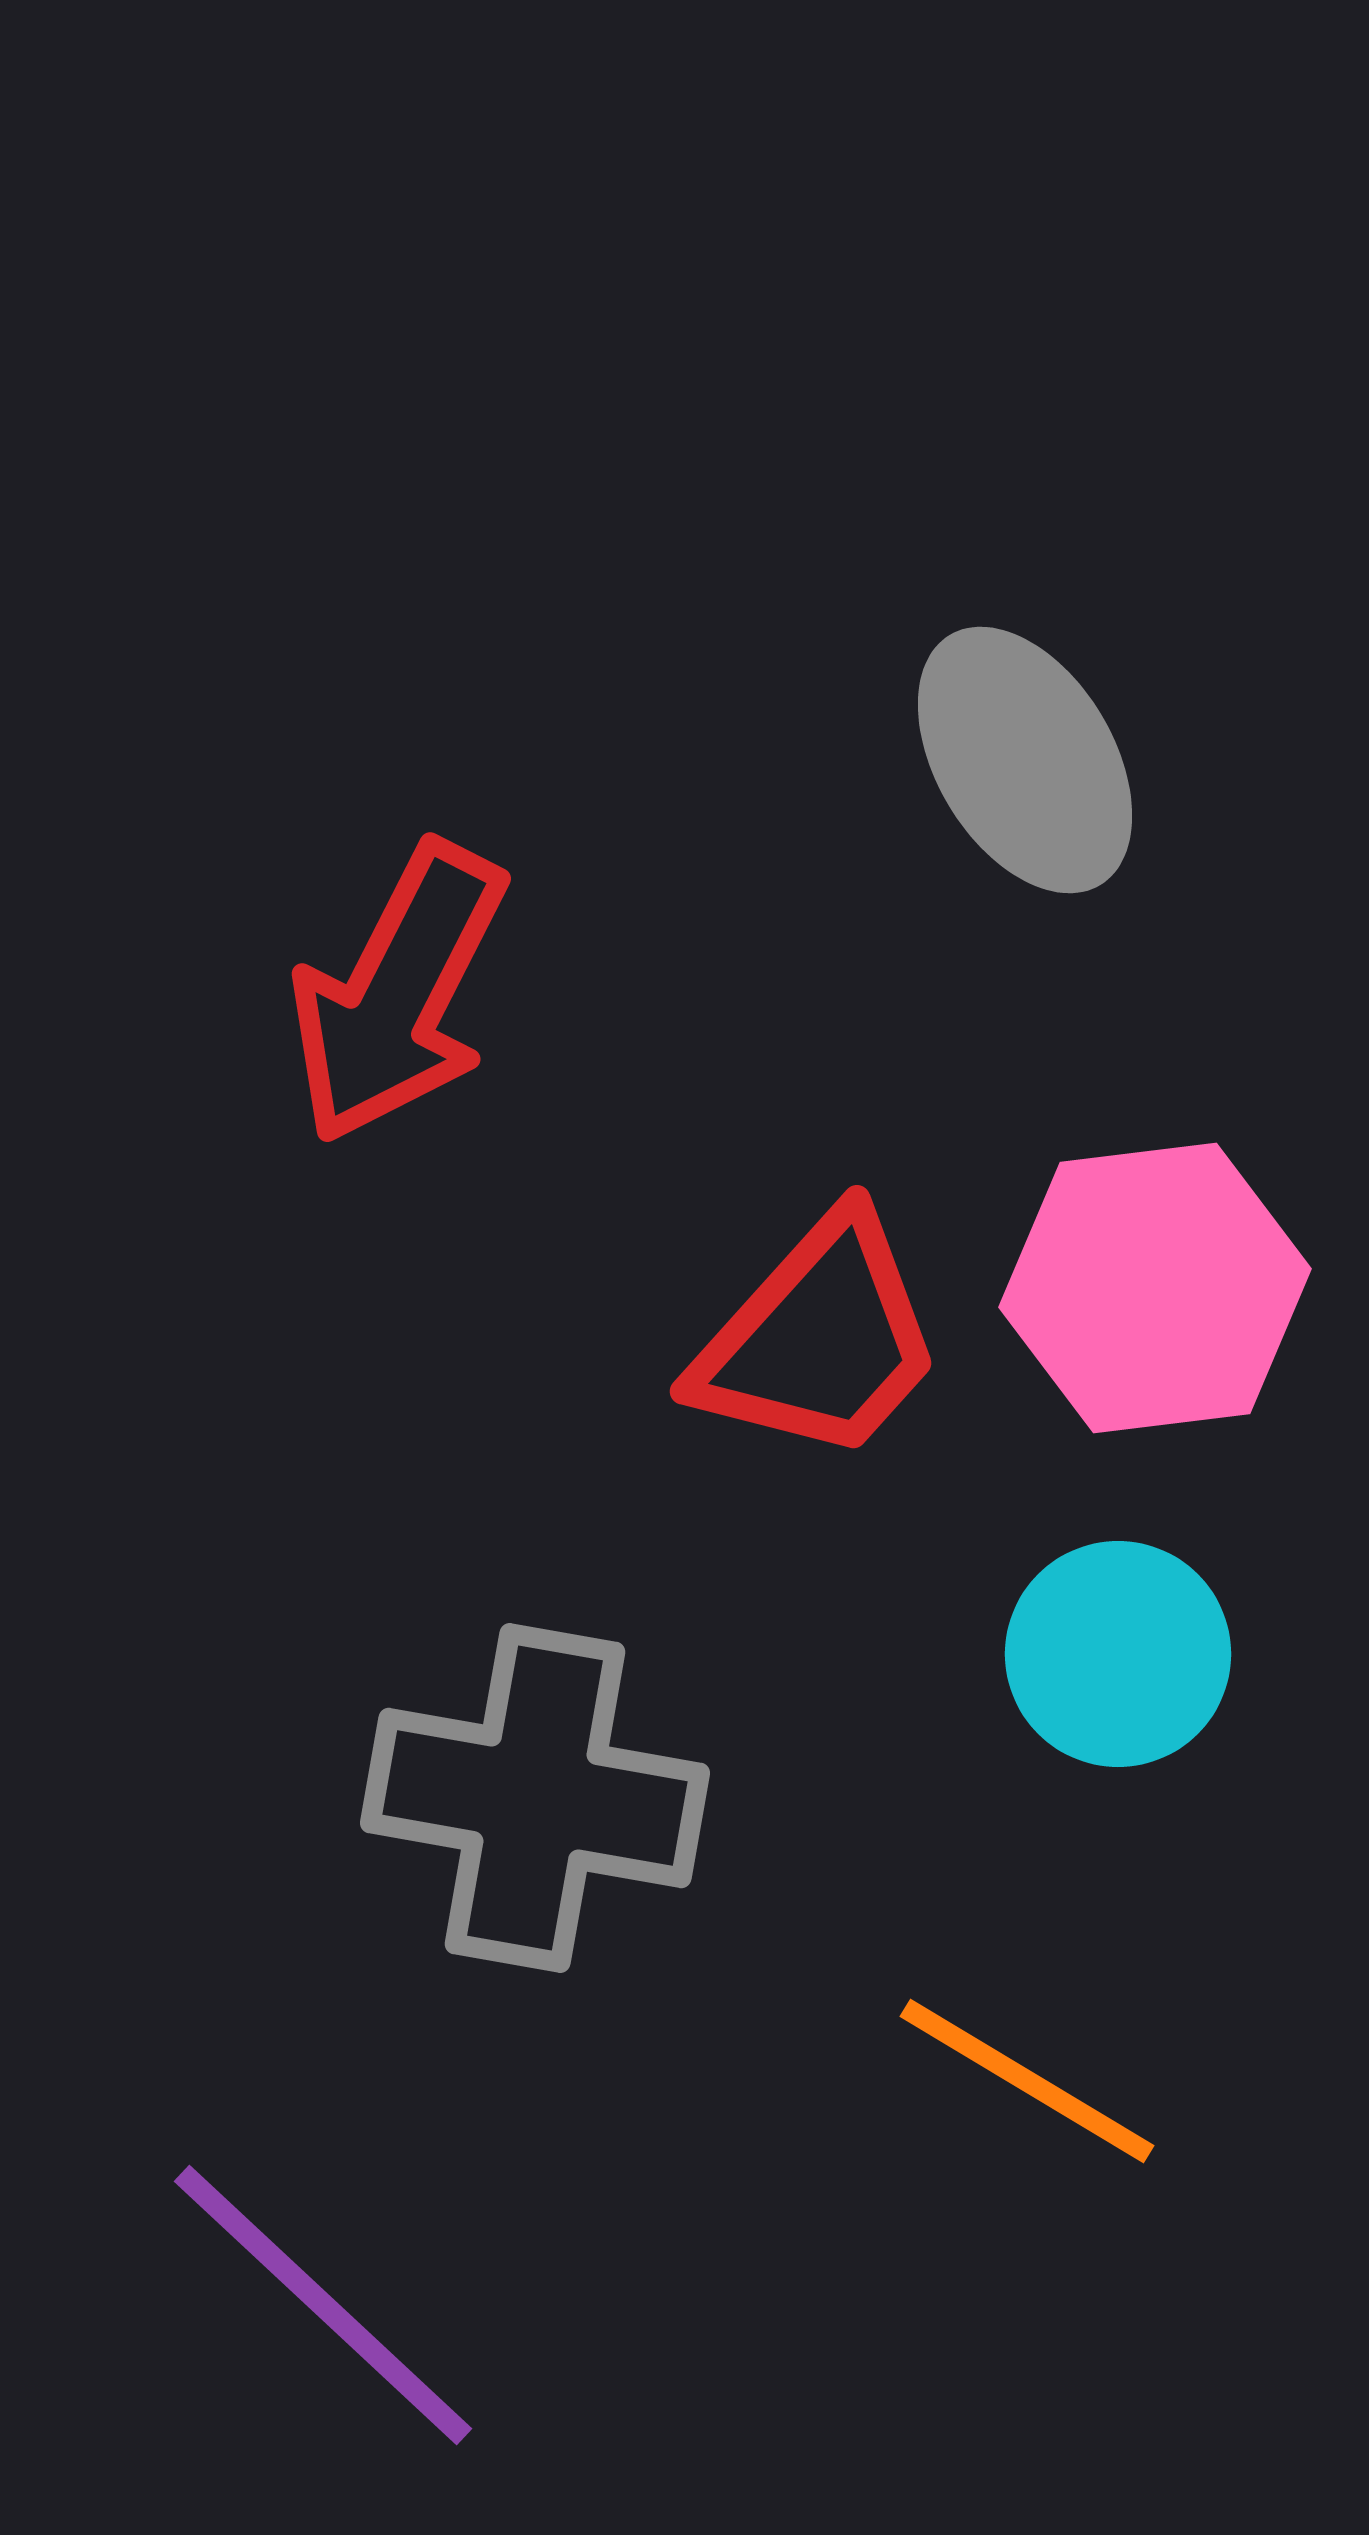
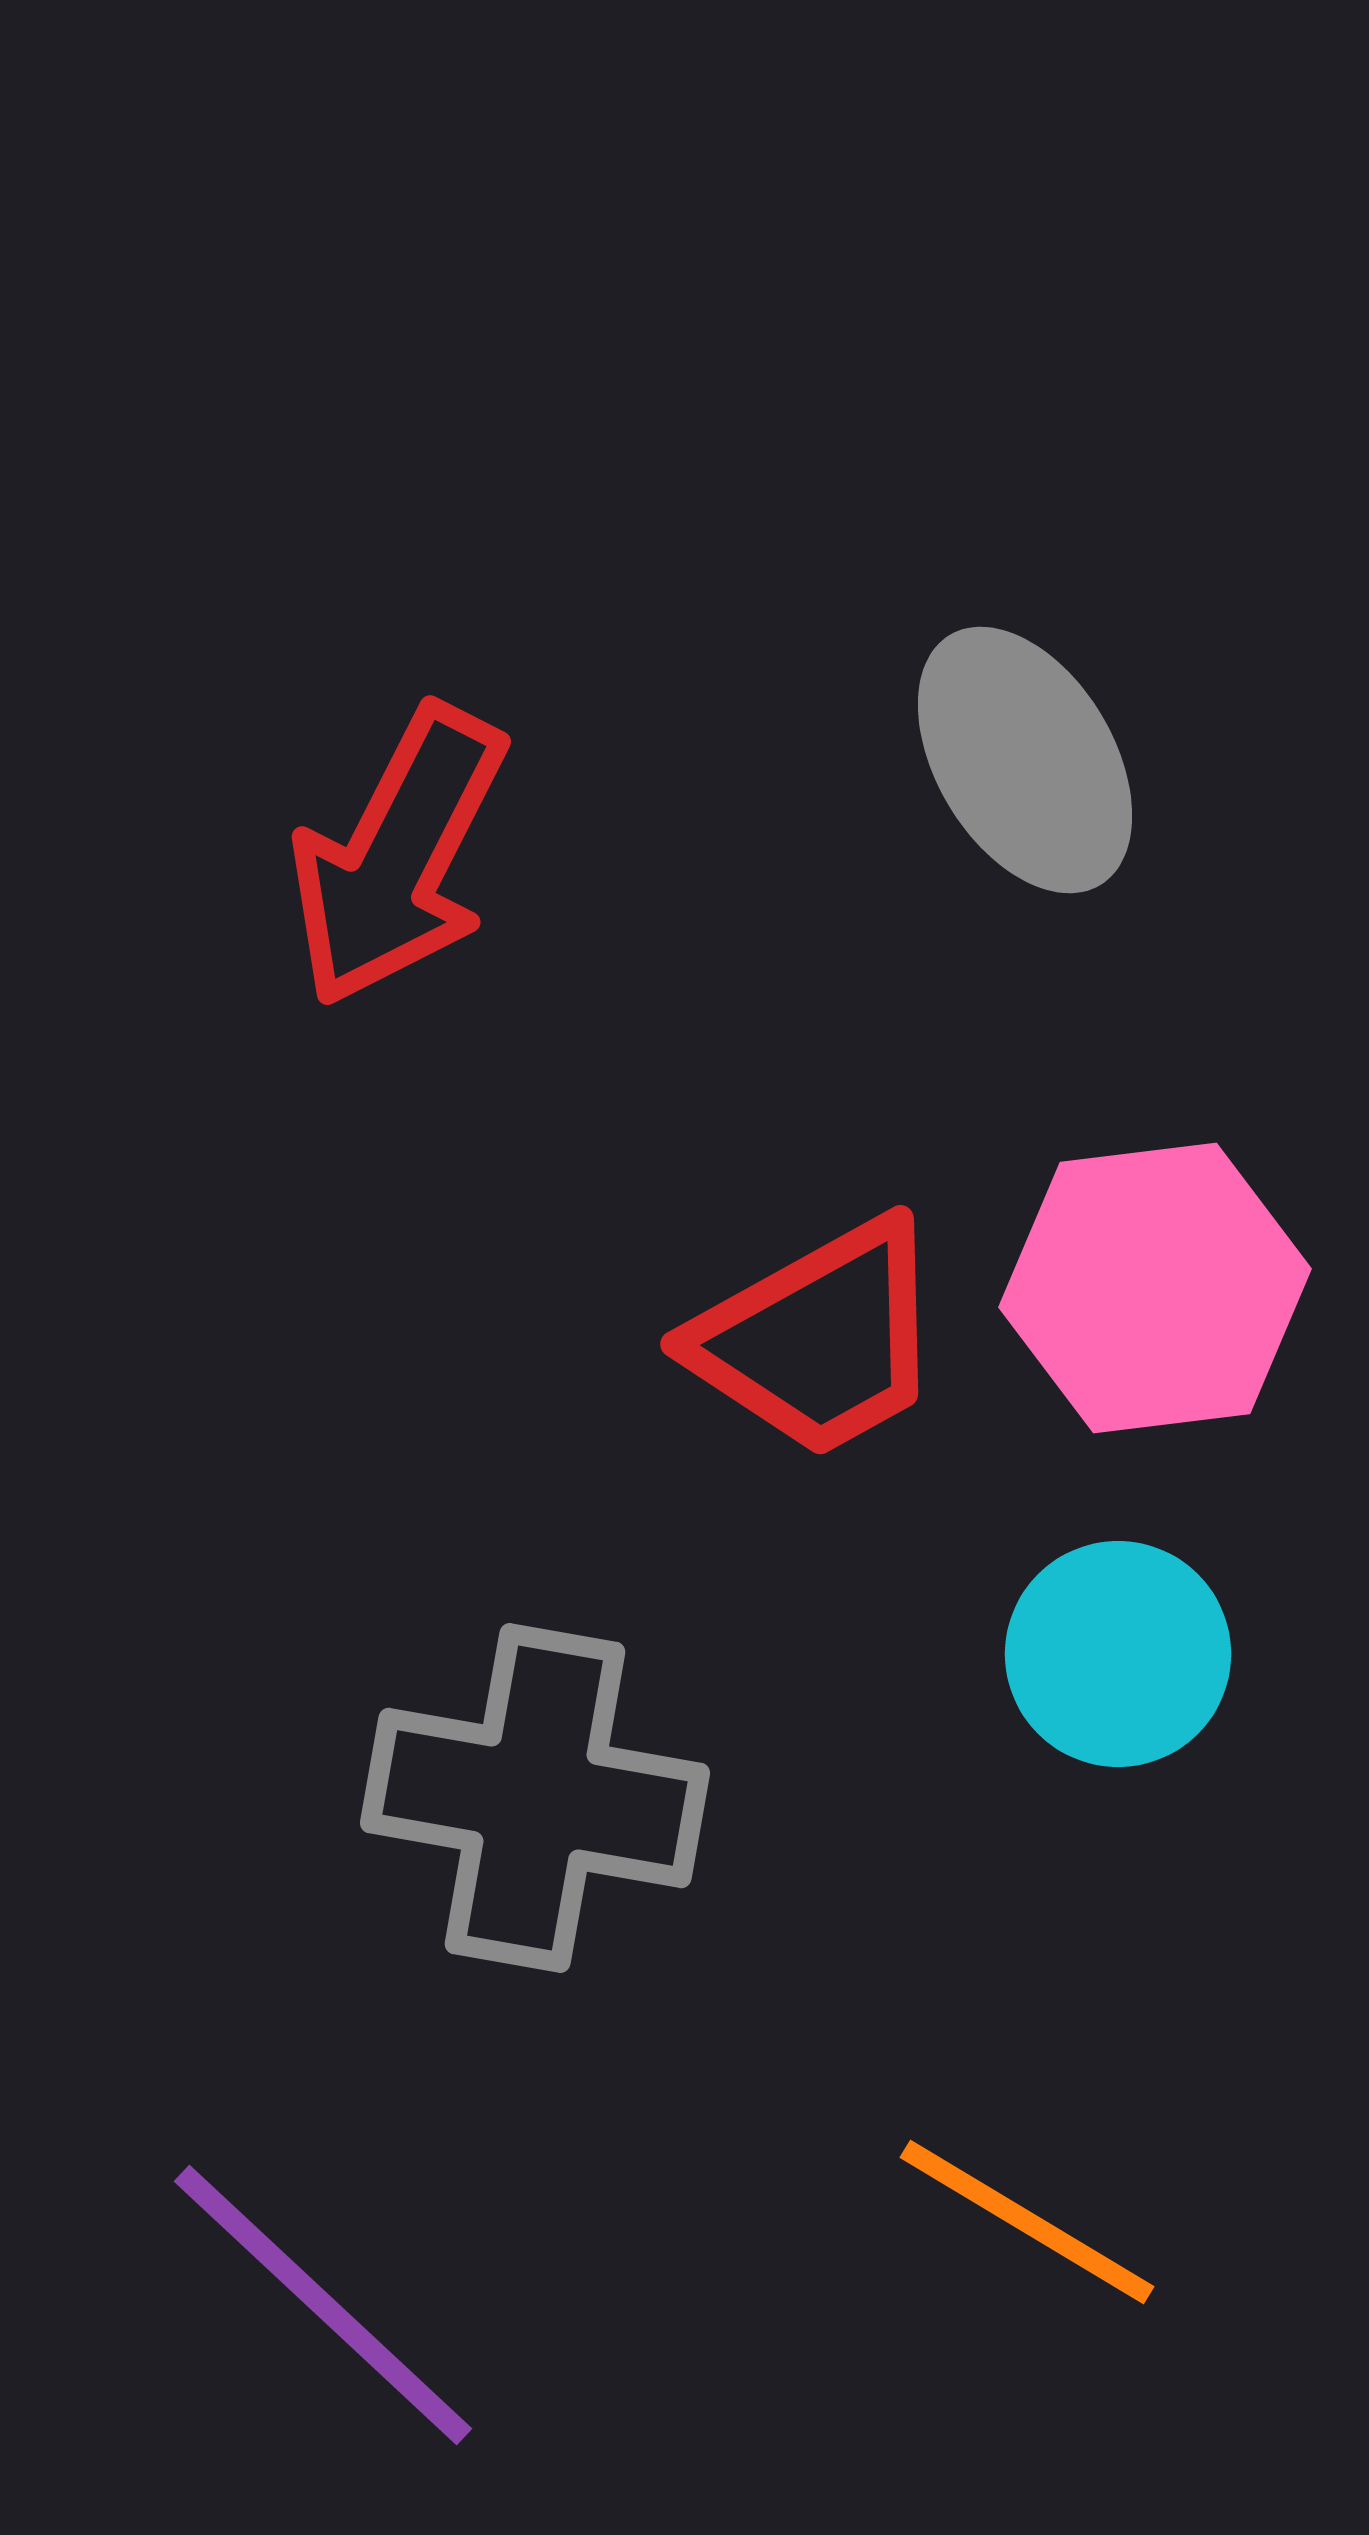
red arrow: moved 137 px up
red trapezoid: rotated 19 degrees clockwise
orange line: moved 141 px down
